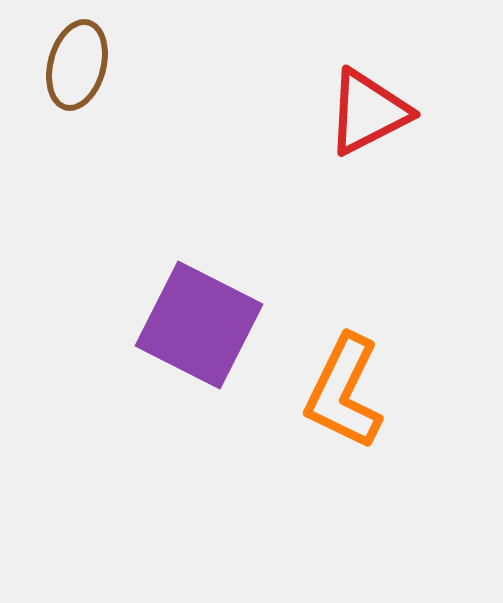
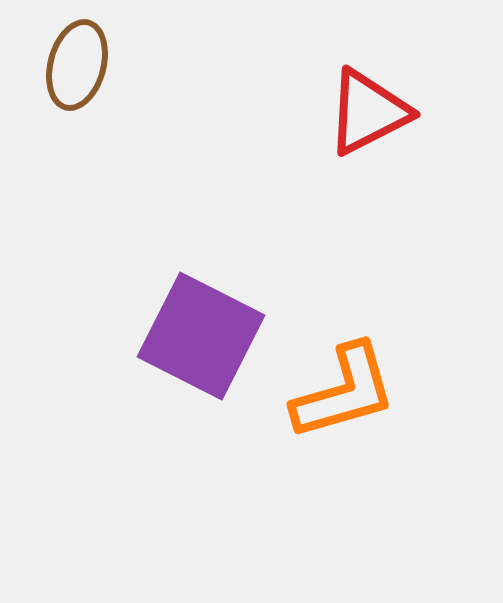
purple square: moved 2 px right, 11 px down
orange L-shape: rotated 132 degrees counterclockwise
